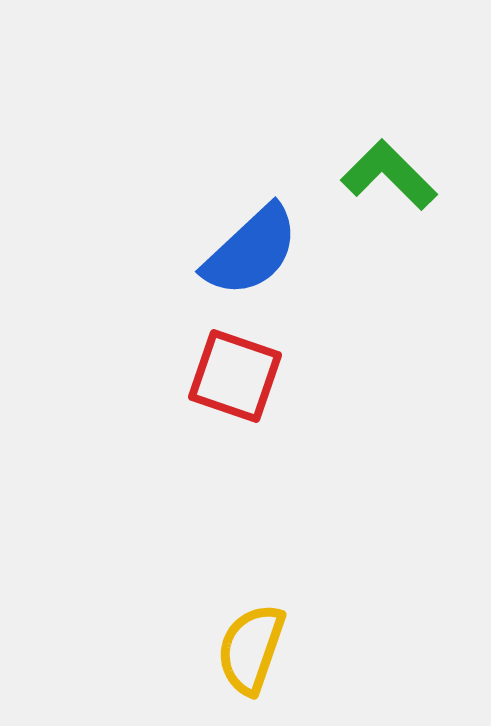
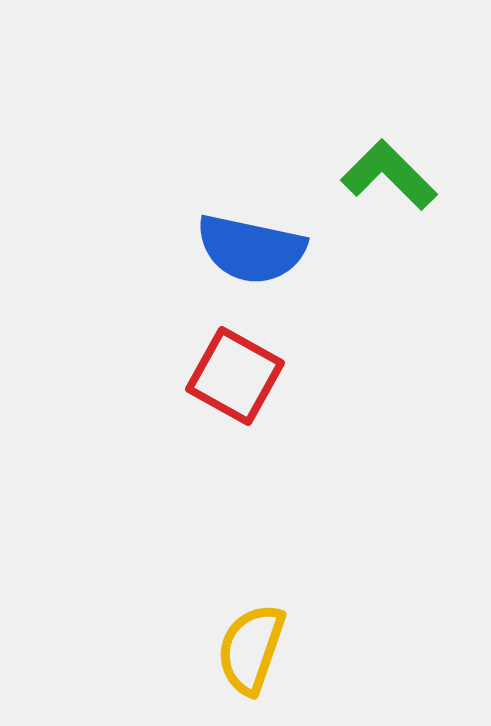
blue semicircle: moved 2 px up; rotated 55 degrees clockwise
red square: rotated 10 degrees clockwise
